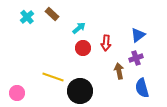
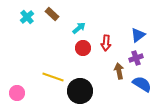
blue semicircle: moved 4 px up; rotated 138 degrees clockwise
